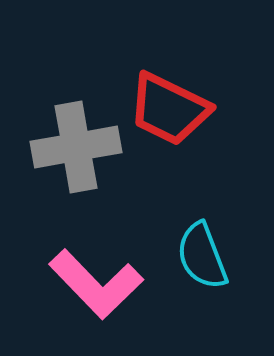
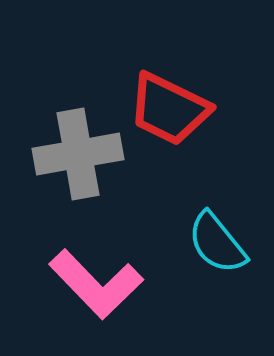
gray cross: moved 2 px right, 7 px down
cyan semicircle: moved 15 px right, 13 px up; rotated 18 degrees counterclockwise
